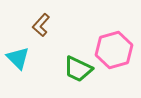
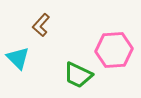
pink hexagon: rotated 12 degrees clockwise
green trapezoid: moved 6 px down
